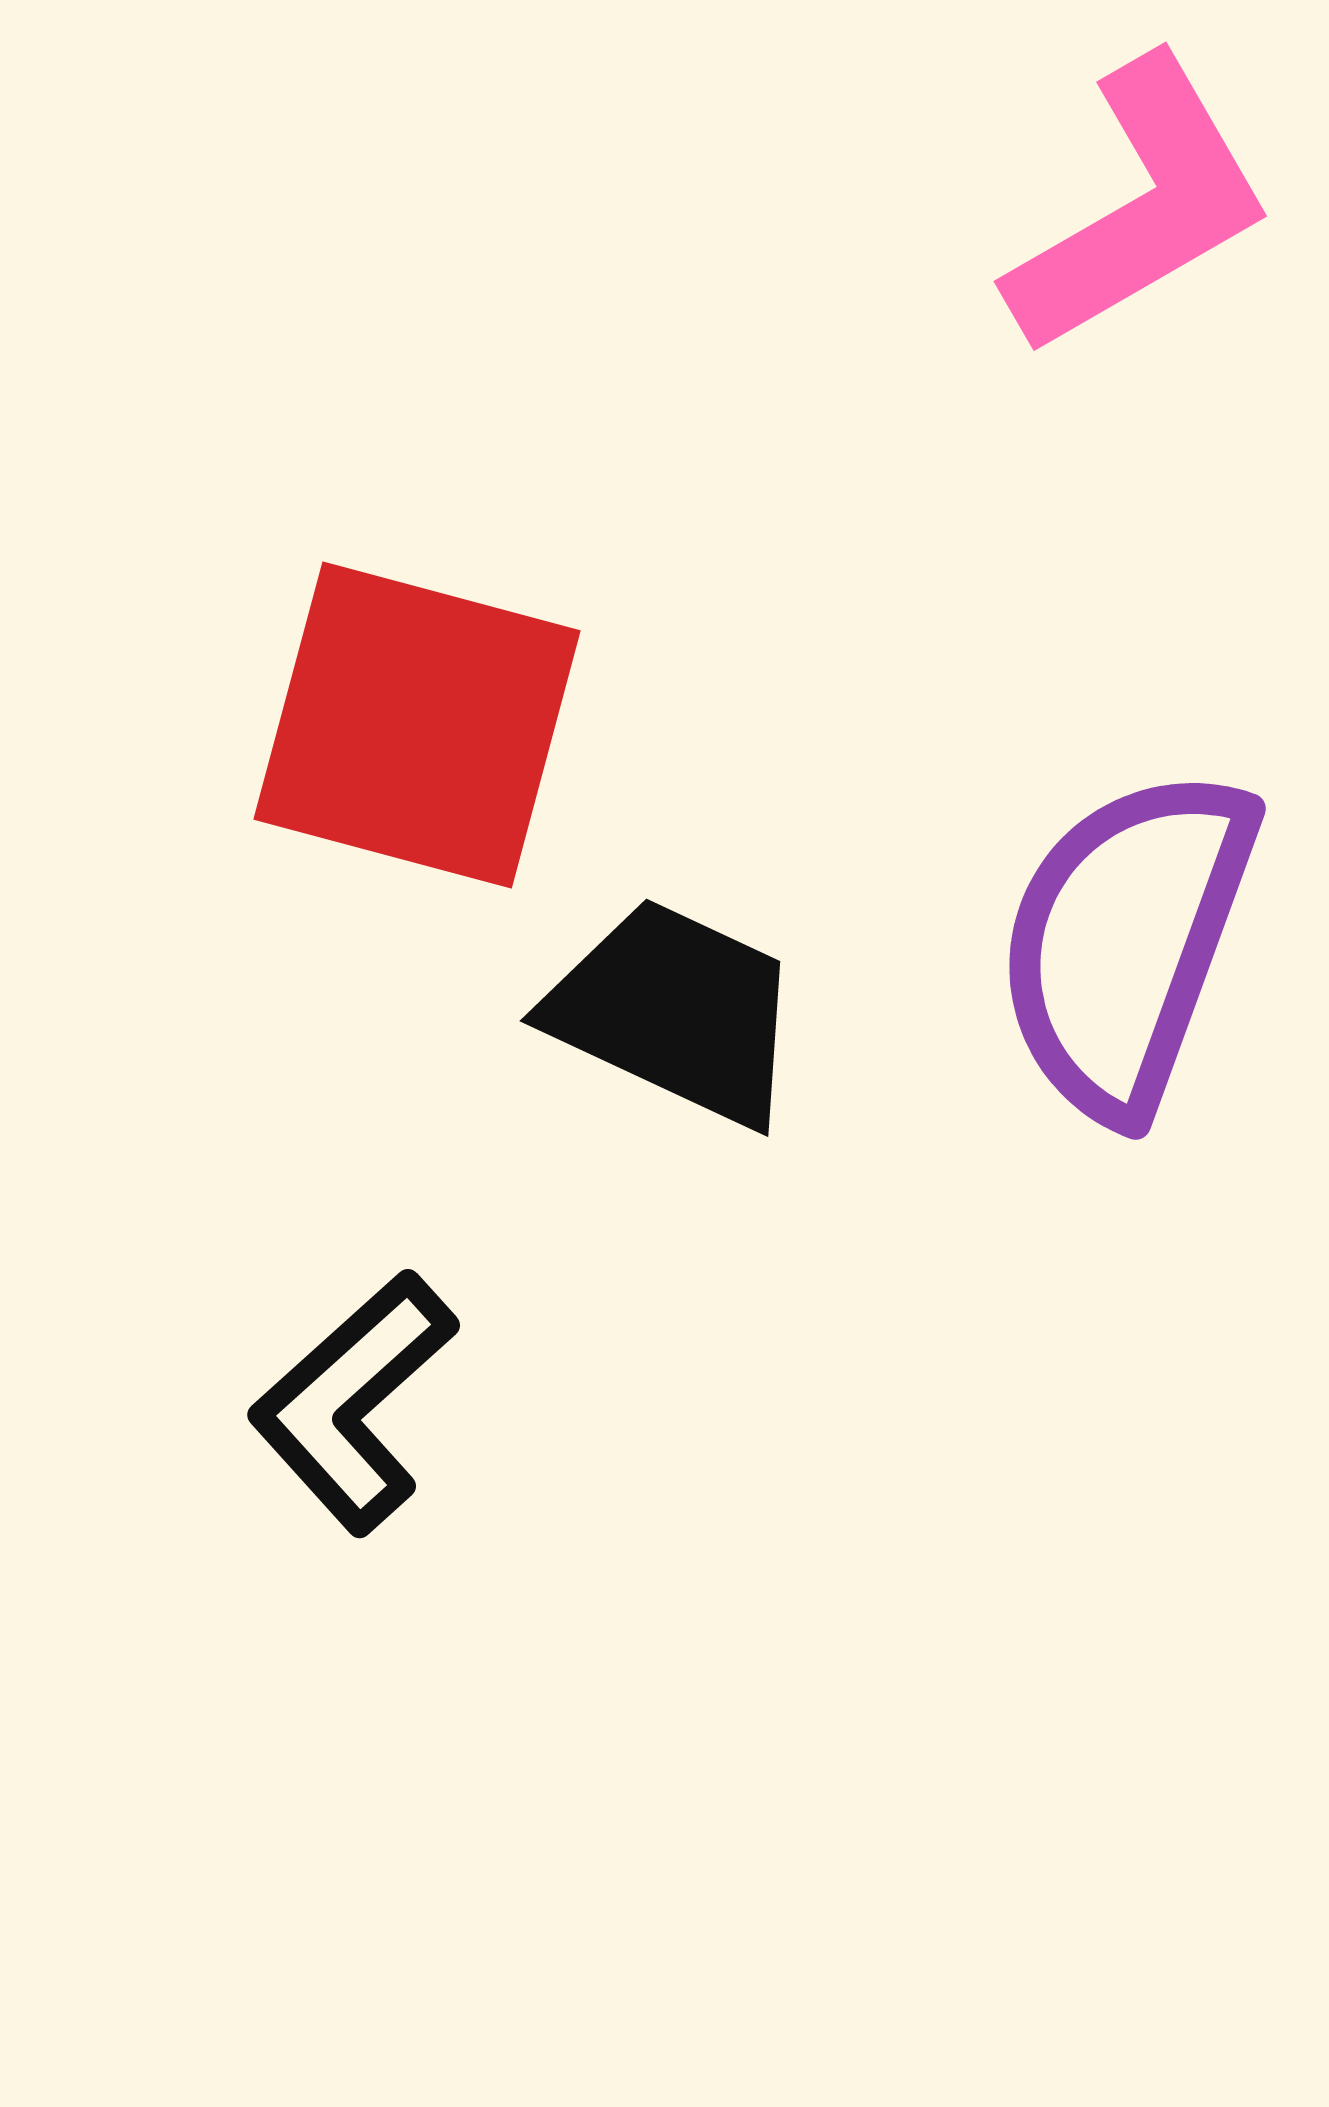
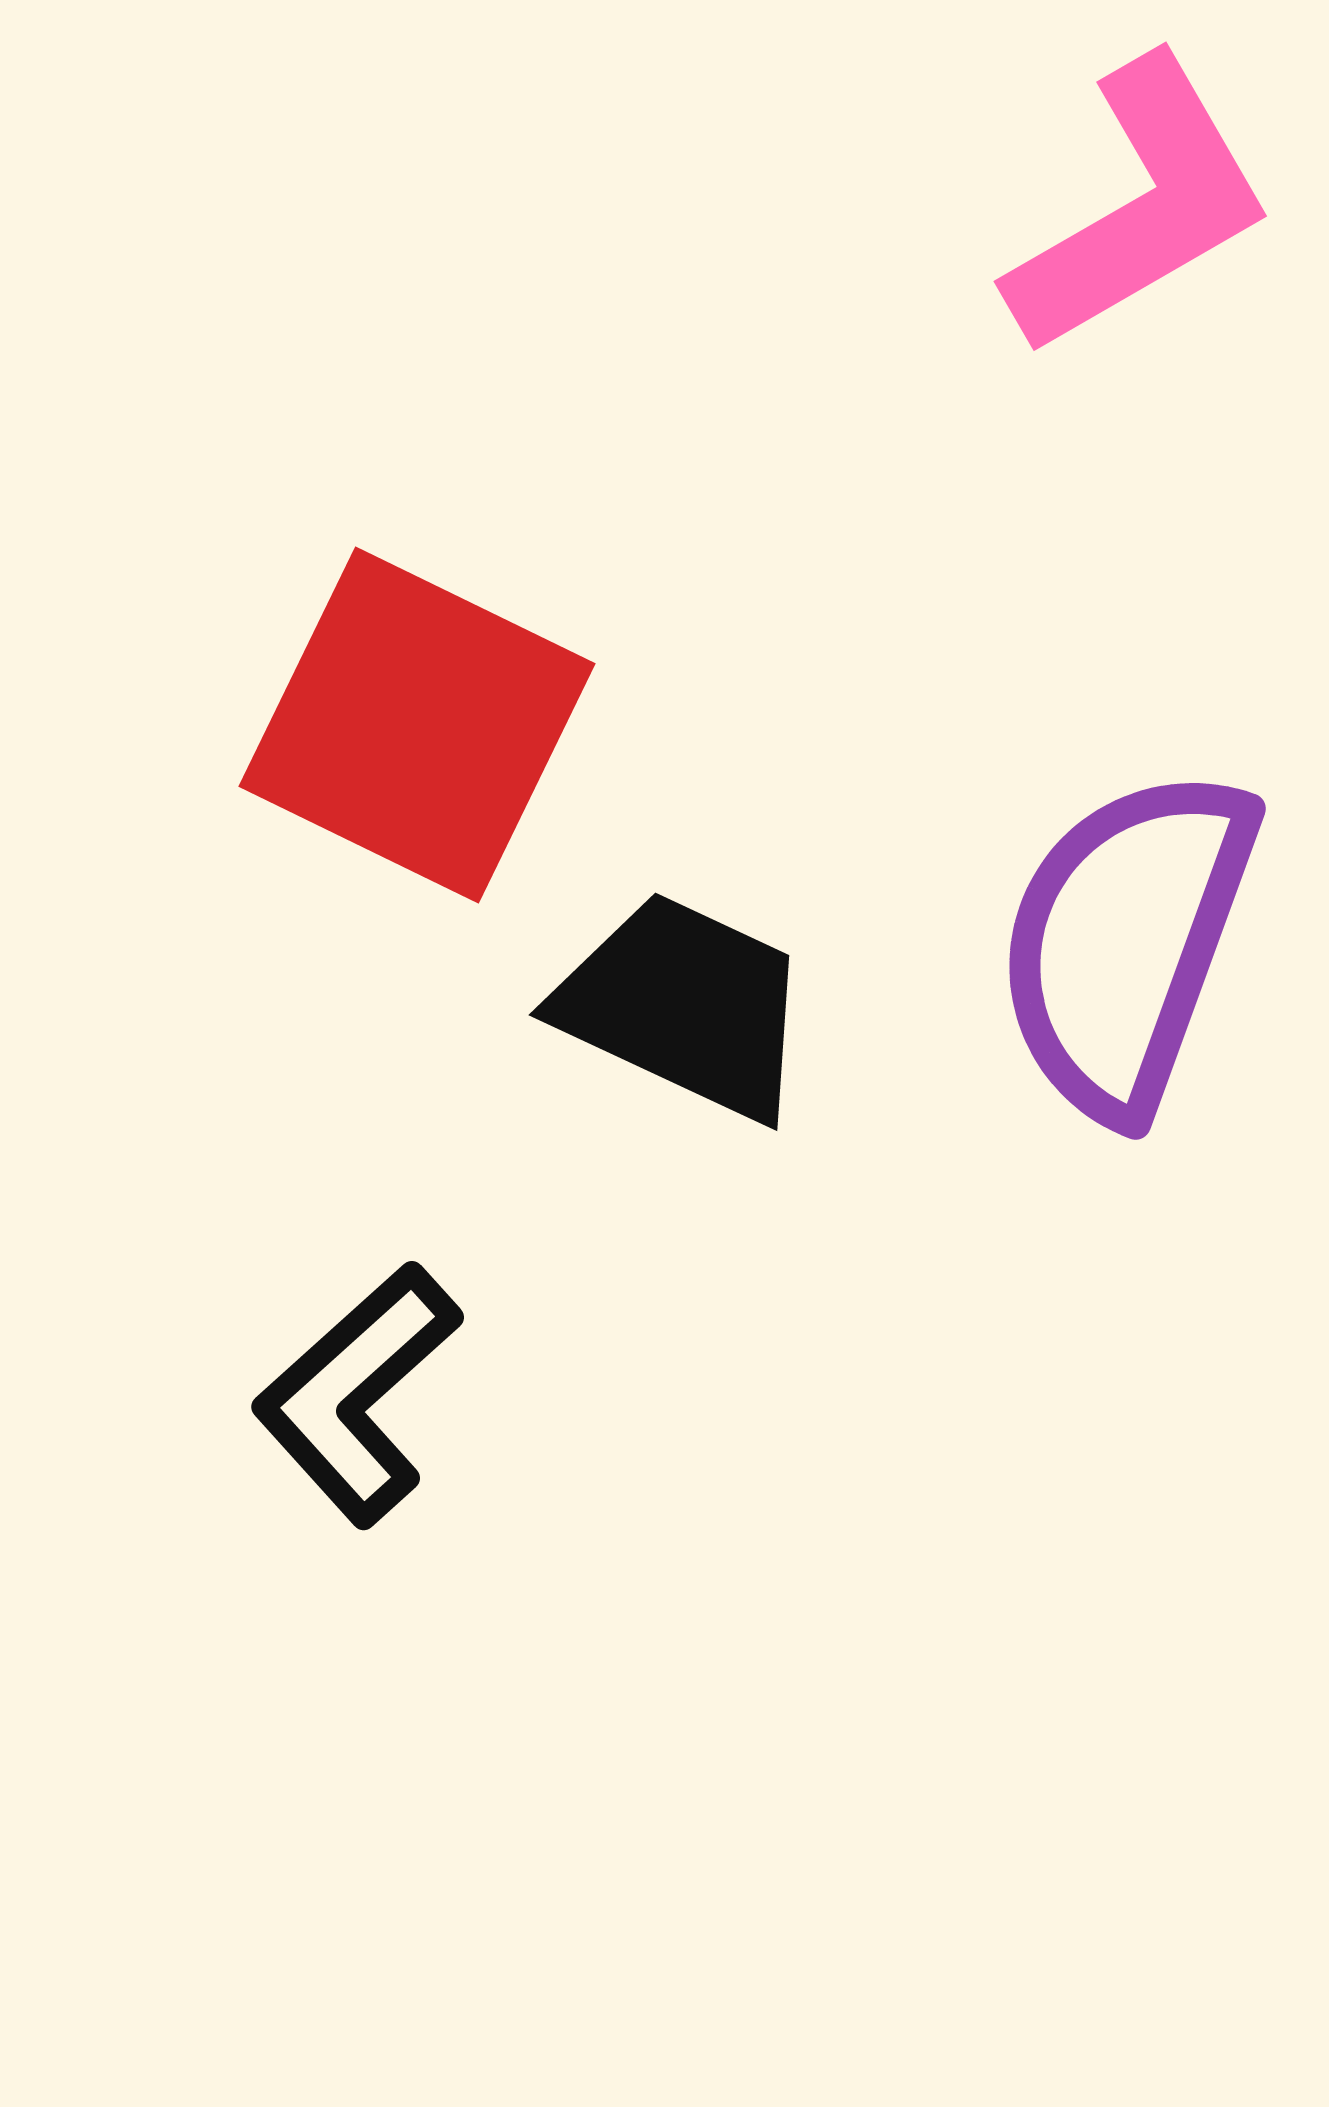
red square: rotated 11 degrees clockwise
black trapezoid: moved 9 px right, 6 px up
black L-shape: moved 4 px right, 8 px up
